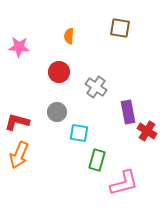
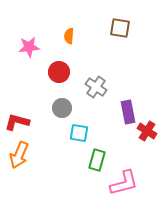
pink star: moved 10 px right; rotated 10 degrees counterclockwise
gray circle: moved 5 px right, 4 px up
